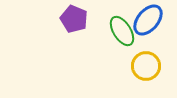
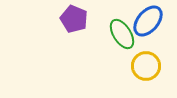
blue ellipse: moved 1 px down
green ellipse: moved 3 px down
